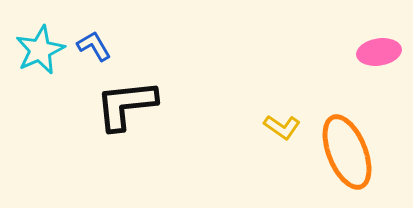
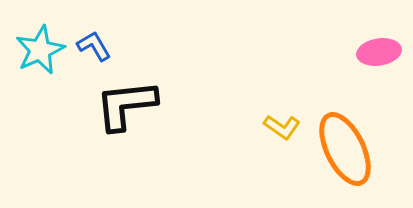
orange ellipse: moved 2 px left, 3 px up; rotated 4 degrees counterclockwise
